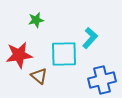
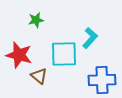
red star: rotated 24 degrees clockwise
blue cross: rotated 12 degrees clockwise
